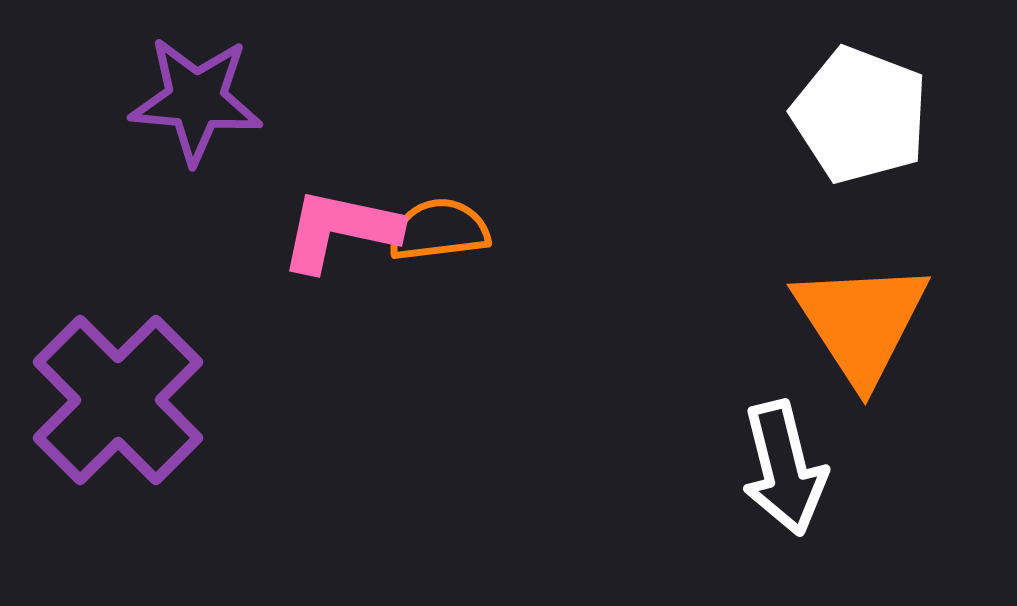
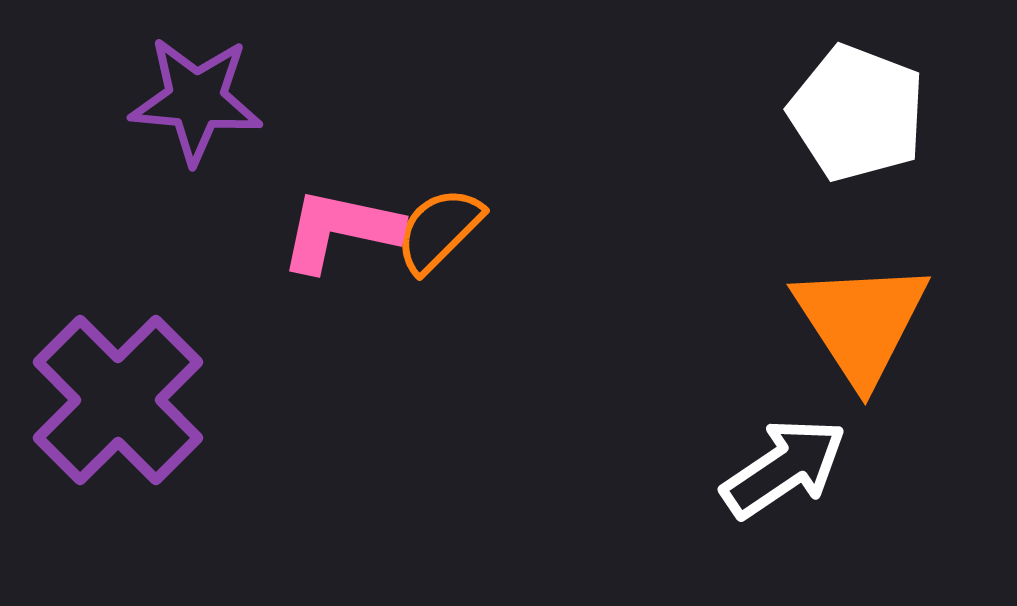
white pentagon: moved 3 px left, 2 px up
orange semicircle: rotated 38 degrees counterclockwise
white arrow: rotated 110 degrees counterclockwise
